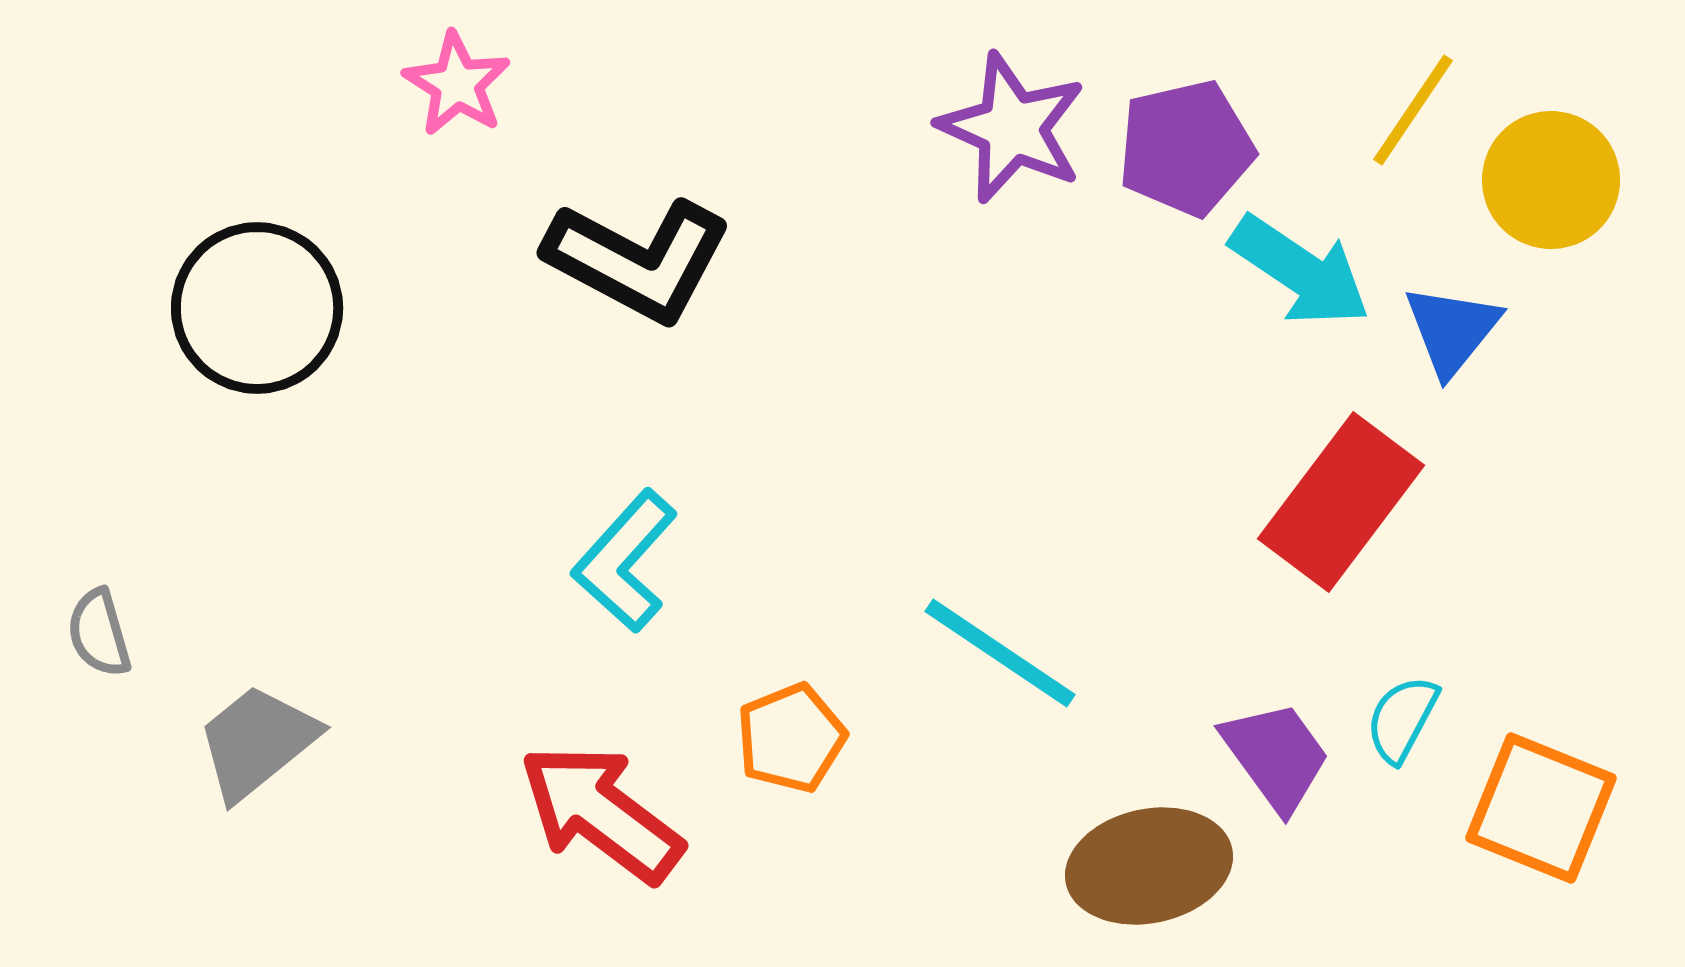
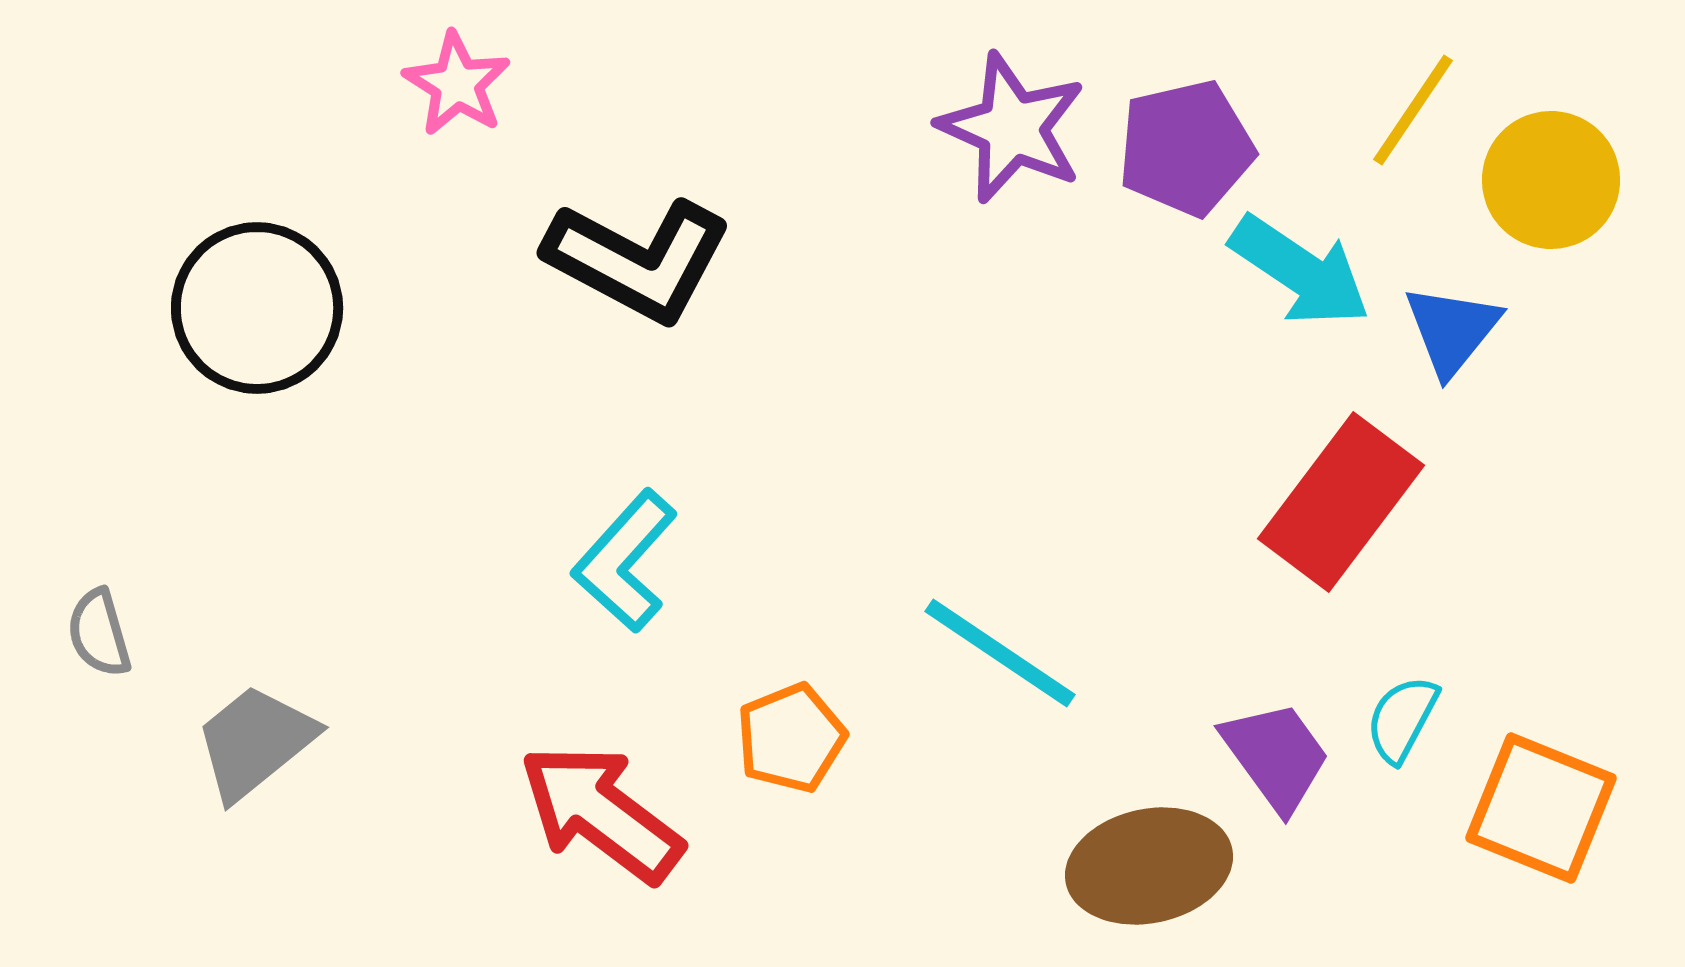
gray trapezoid: moved 2 px left
